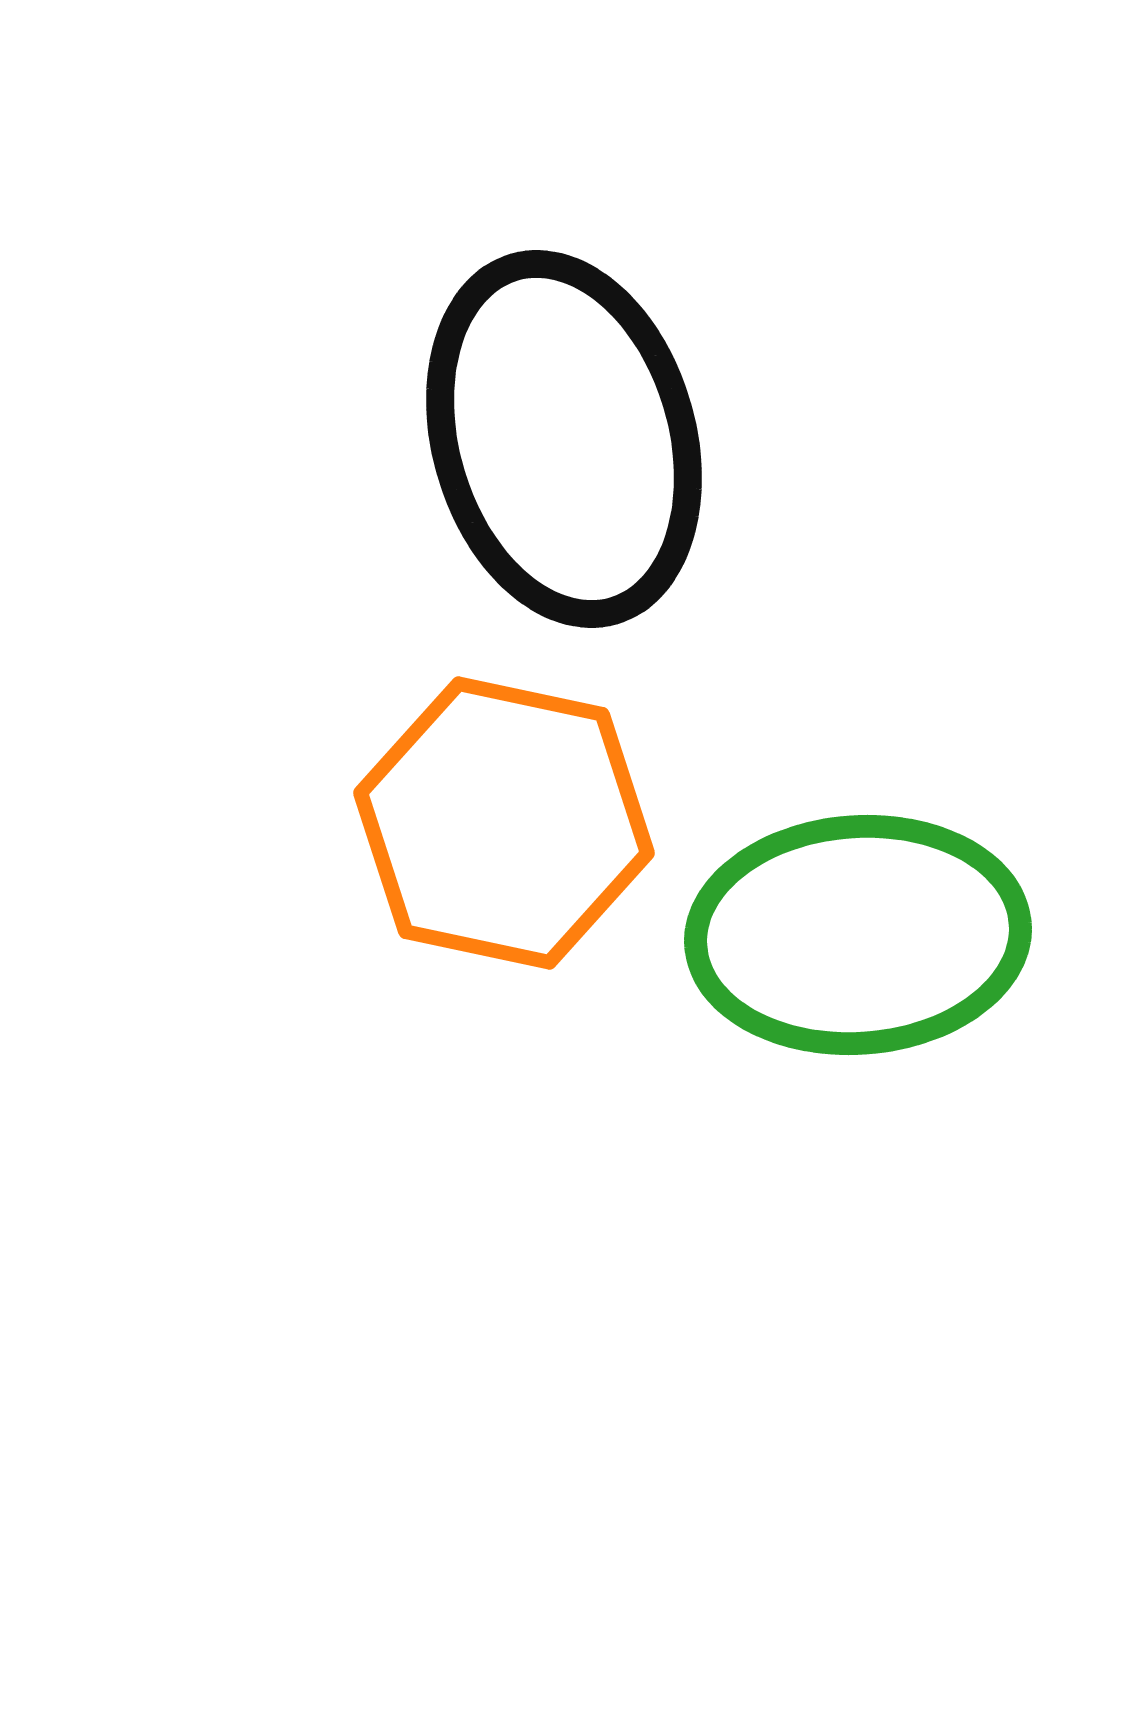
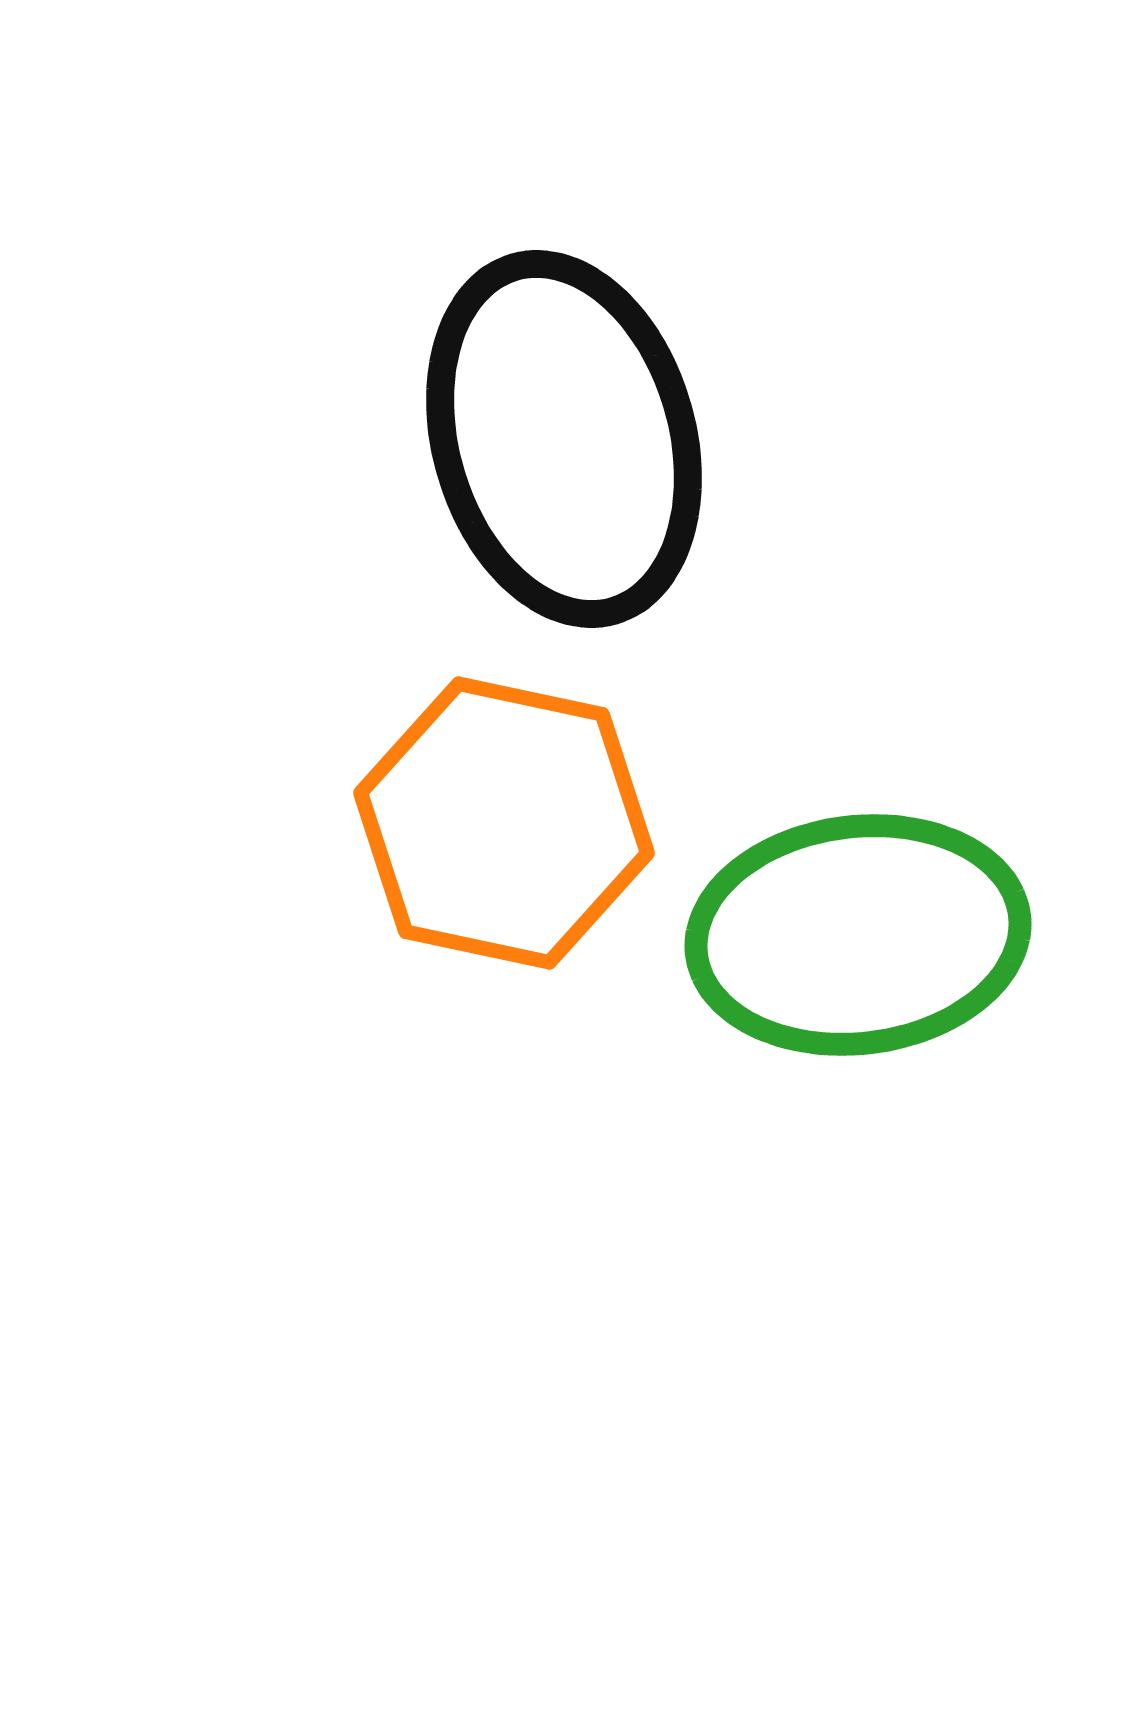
green ellipse: rotated 3 degrees counterclockwise
